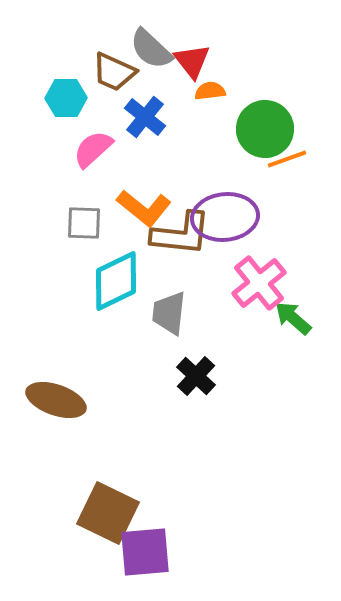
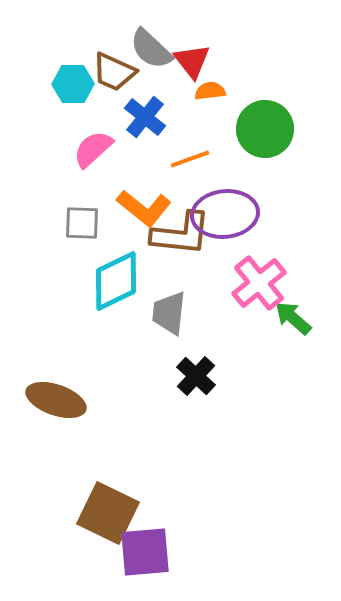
cyan hexagon: moved 7 px right, 14 px up
orange line: moved 97 px left
purple ellipse: moved 3 px up
gray square: moved 2 px left
